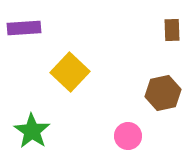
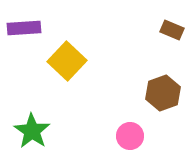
brown rectangle: rotated 65 degrees counterclockwise
yellow square: moved 3 px left, 11 px up
brown hexagon: rotated 8 degrees counterclockwise
pink circle: moved 2 px right
